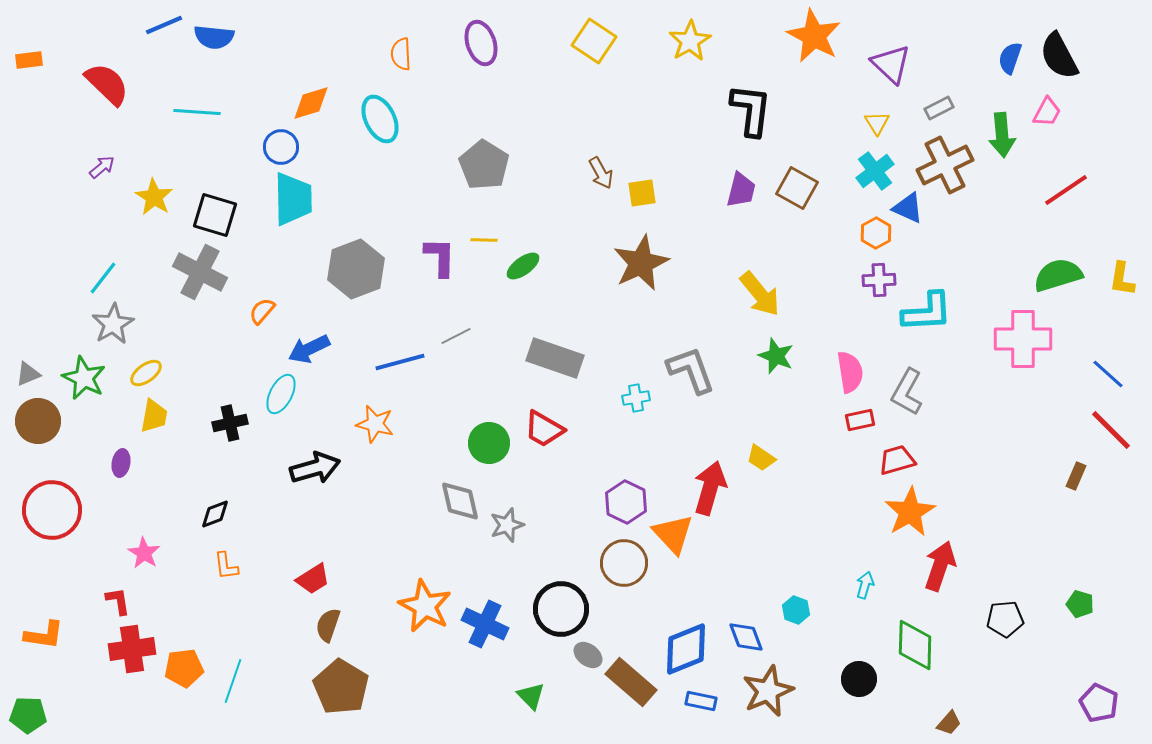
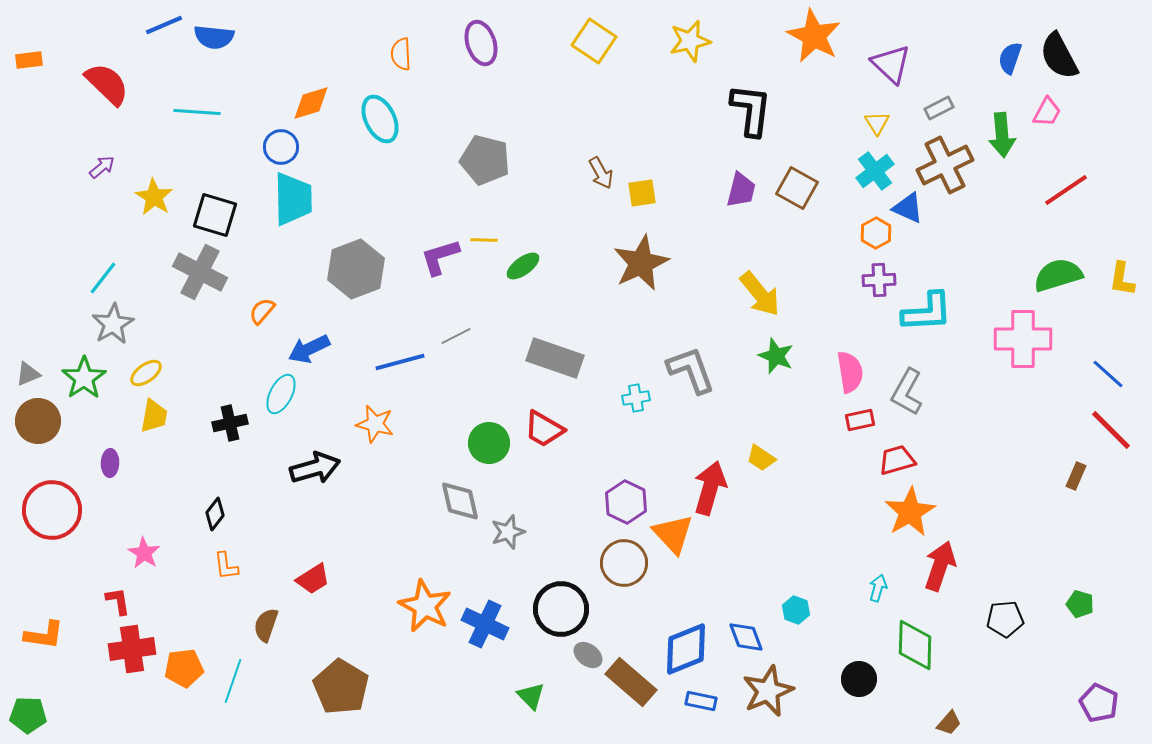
yellow star at (690, 41): rotated 18 degrees clockwise
gray pentagon at (484, 165): moved 1 px right, 5 px up; rotated 18 degrees counterclockwise
purple L-shape at (440, 257): rotated 108 degrees counterclockwise
green star at (84, 378): rotated 12 degrees clockwise
purple ellipse at (121, 463): moved 11 px left; rotated 8 degrees counterclockwise
black diamond at (215, 514): rotated 32 degrees counterclockwise
gray star at (507, 525): moved 1 px right, 7 px down
cyan arrow at (865, 585): moved 13 px right, 3 px down
brown semicircle at (328, 625): moved 62 px left
